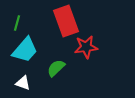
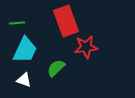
green line: rotated 70 degrees clockwise
cyan trapezoid: rotated 16 degrees counterclockwise
white triangle: moved 1 px right, 3 px up
